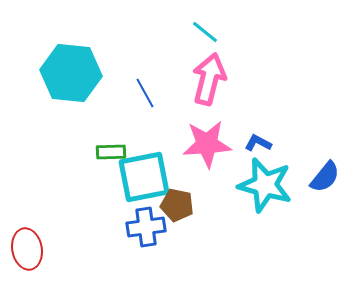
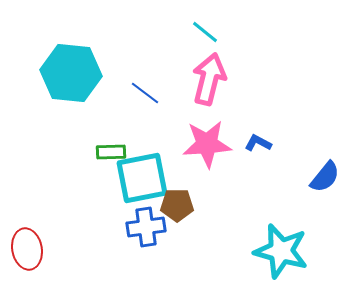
blue line: rotated 24 degrees counterclockwise
cyan square: moved 2 px left, 1 px down
cyan star: moved 16 px right, 66 px down
brown pentagon: rotated 12 degrees counterclockwise
